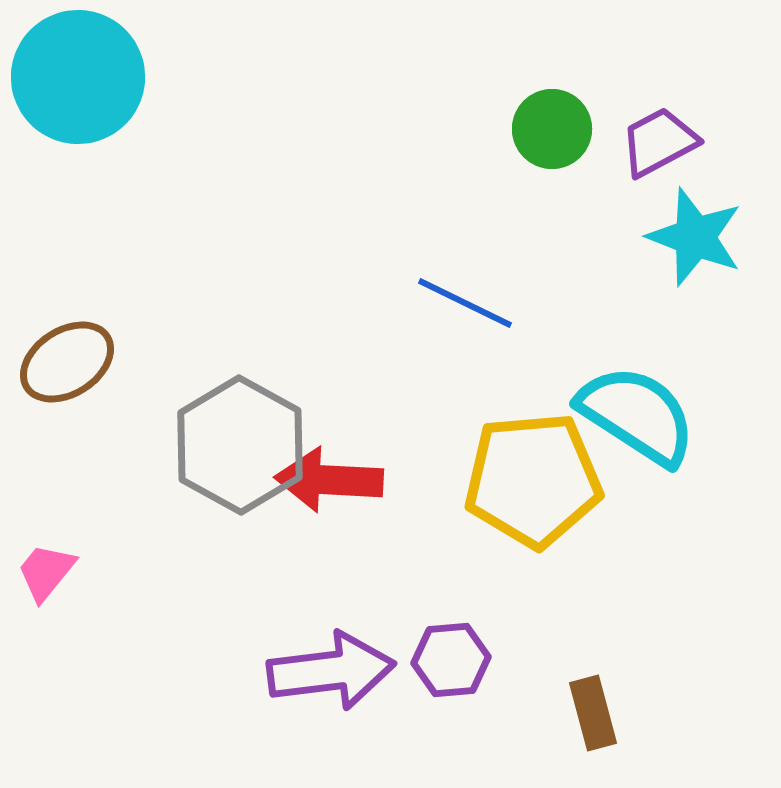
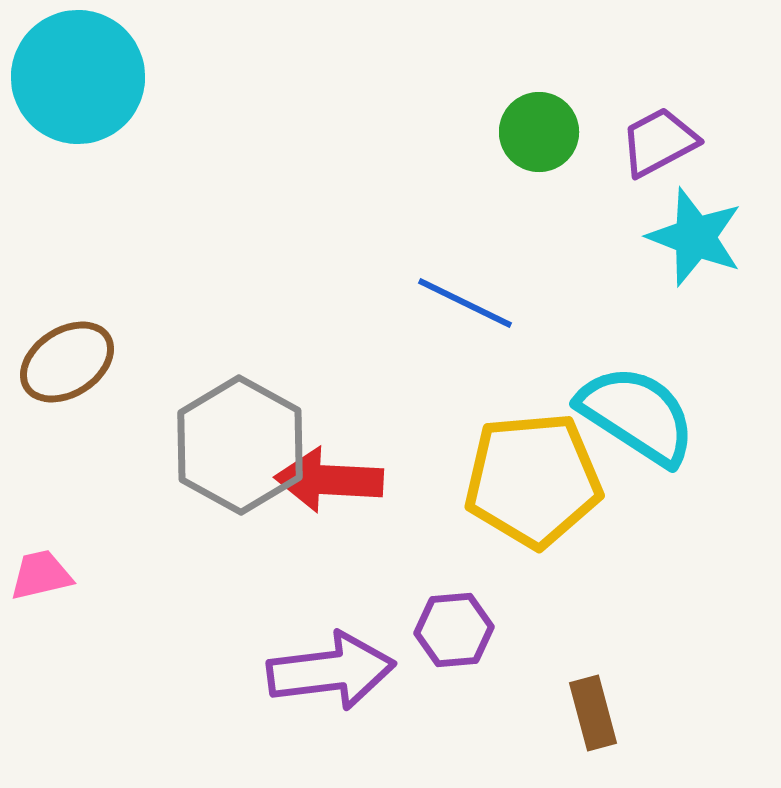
green circle: moved 13 px left, 3 px down
pink trapezoid: moved 5 px left, 3 px down; rotated 38 degrees clockwise
purple hexagon: moved 3 px right, 30 px up
